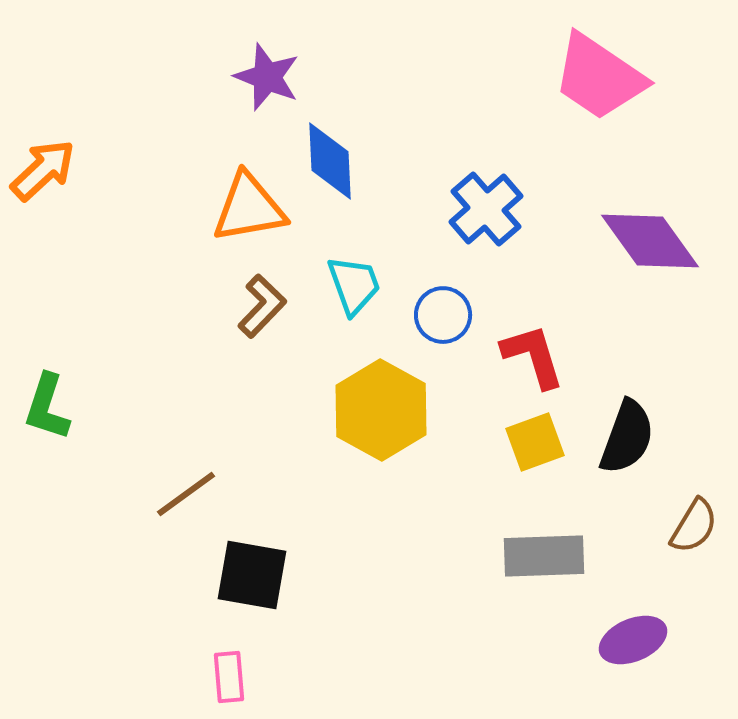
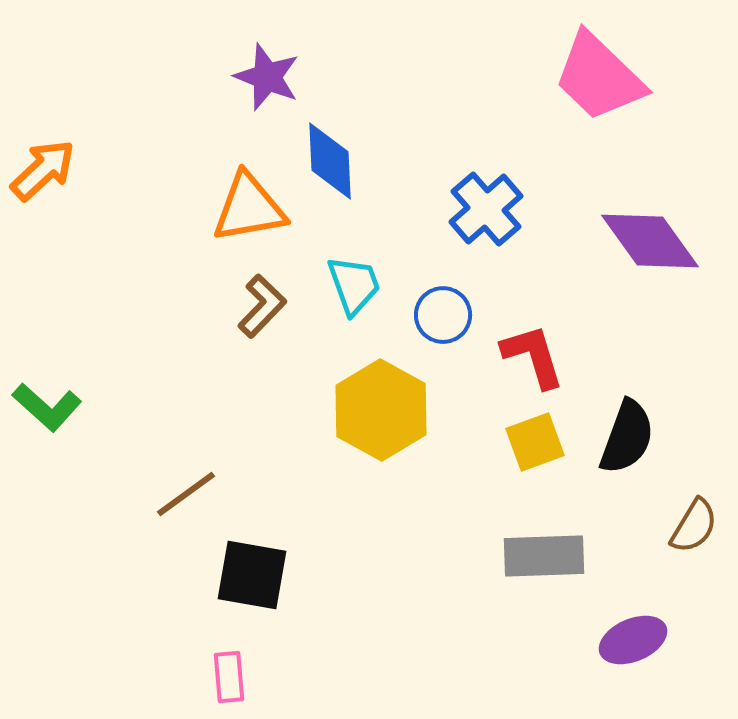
pink trapezoid: rotated 10 degrees clockwise
green L-shape: rotated 66 degrees counterclockwise
